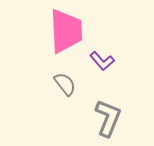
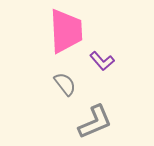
gray L-shape: moved 13 px left, 4 px down; rotated 45 degrees clockwise
